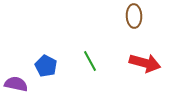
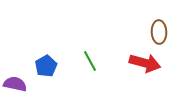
brown ellipse: moved 25 px right, 16 px down
blue pentagon: rotated 15 degrees clockwise
purple semicircle: moved 1 px left
